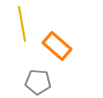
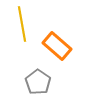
gray pentagon: rotated 30 degrees clockwise
